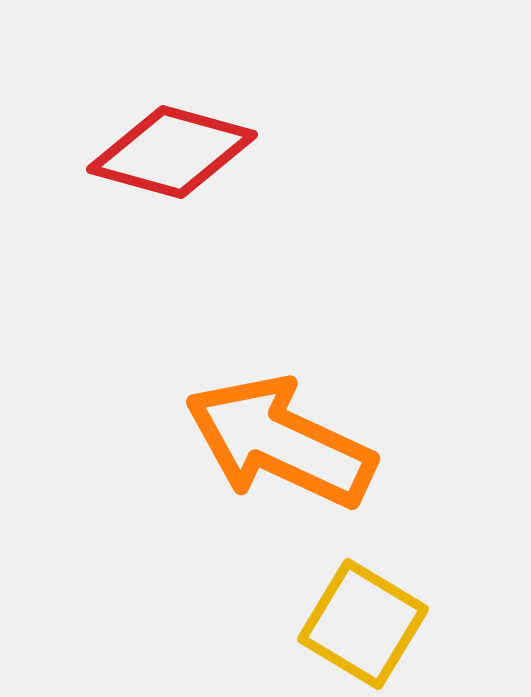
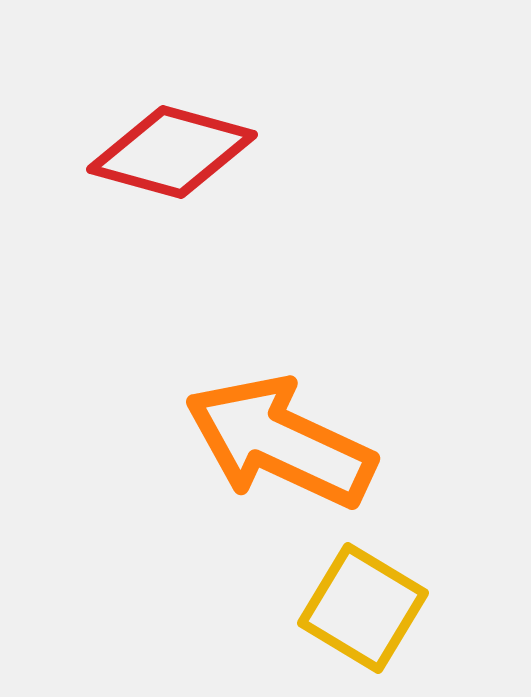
yellow square: moved 16 px up
